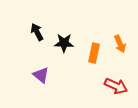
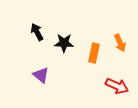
orange arrow: moved 1 px up
red arrow: moved 1 px right
